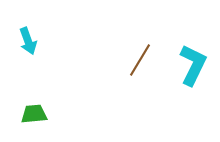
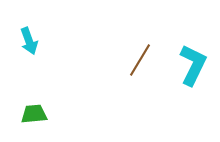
cyan arrow: moved 1 px right
